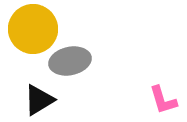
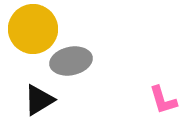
gray ellipse: moved 1 px right
